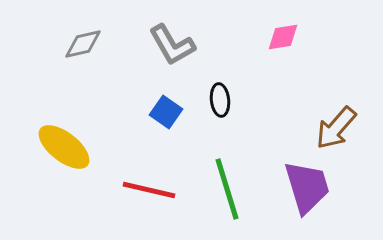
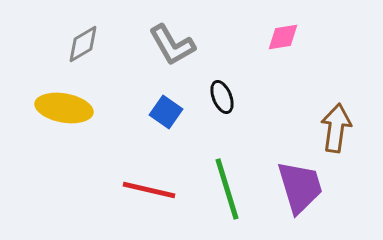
gray diamond: rotated 18 degrees counterclockwise
black ellipse: moved 2 px right, 3 px up; rotated 16 degrees counterclockwise
brown arrow: rotated 147 degrees clockwise
yellow ellipse: moved 39 px up; rotated 28 degrees counterclockwise
purple trapezoid: moved 7 px left
